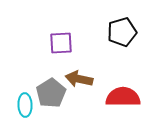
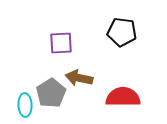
black pentagon: rotated 24 degrees clockwise
brown arrow: moved 1 px up
